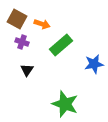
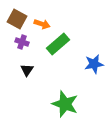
green rectangle: moved 3 px left, 1 px up
